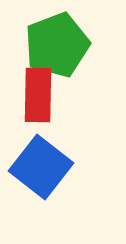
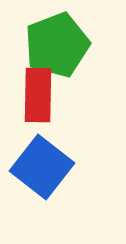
blue square: moved 1 px right
